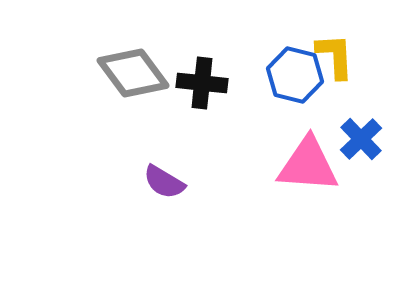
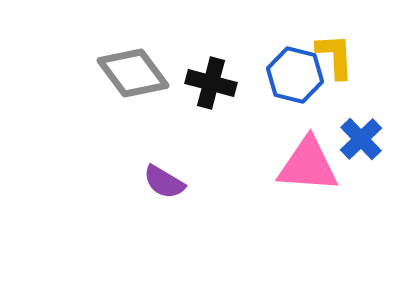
black cross: moved 9 px right; rotated 9 degrees clockwise
